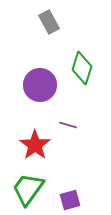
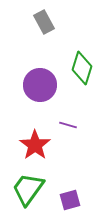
gray rectangle: moved 5 px left
